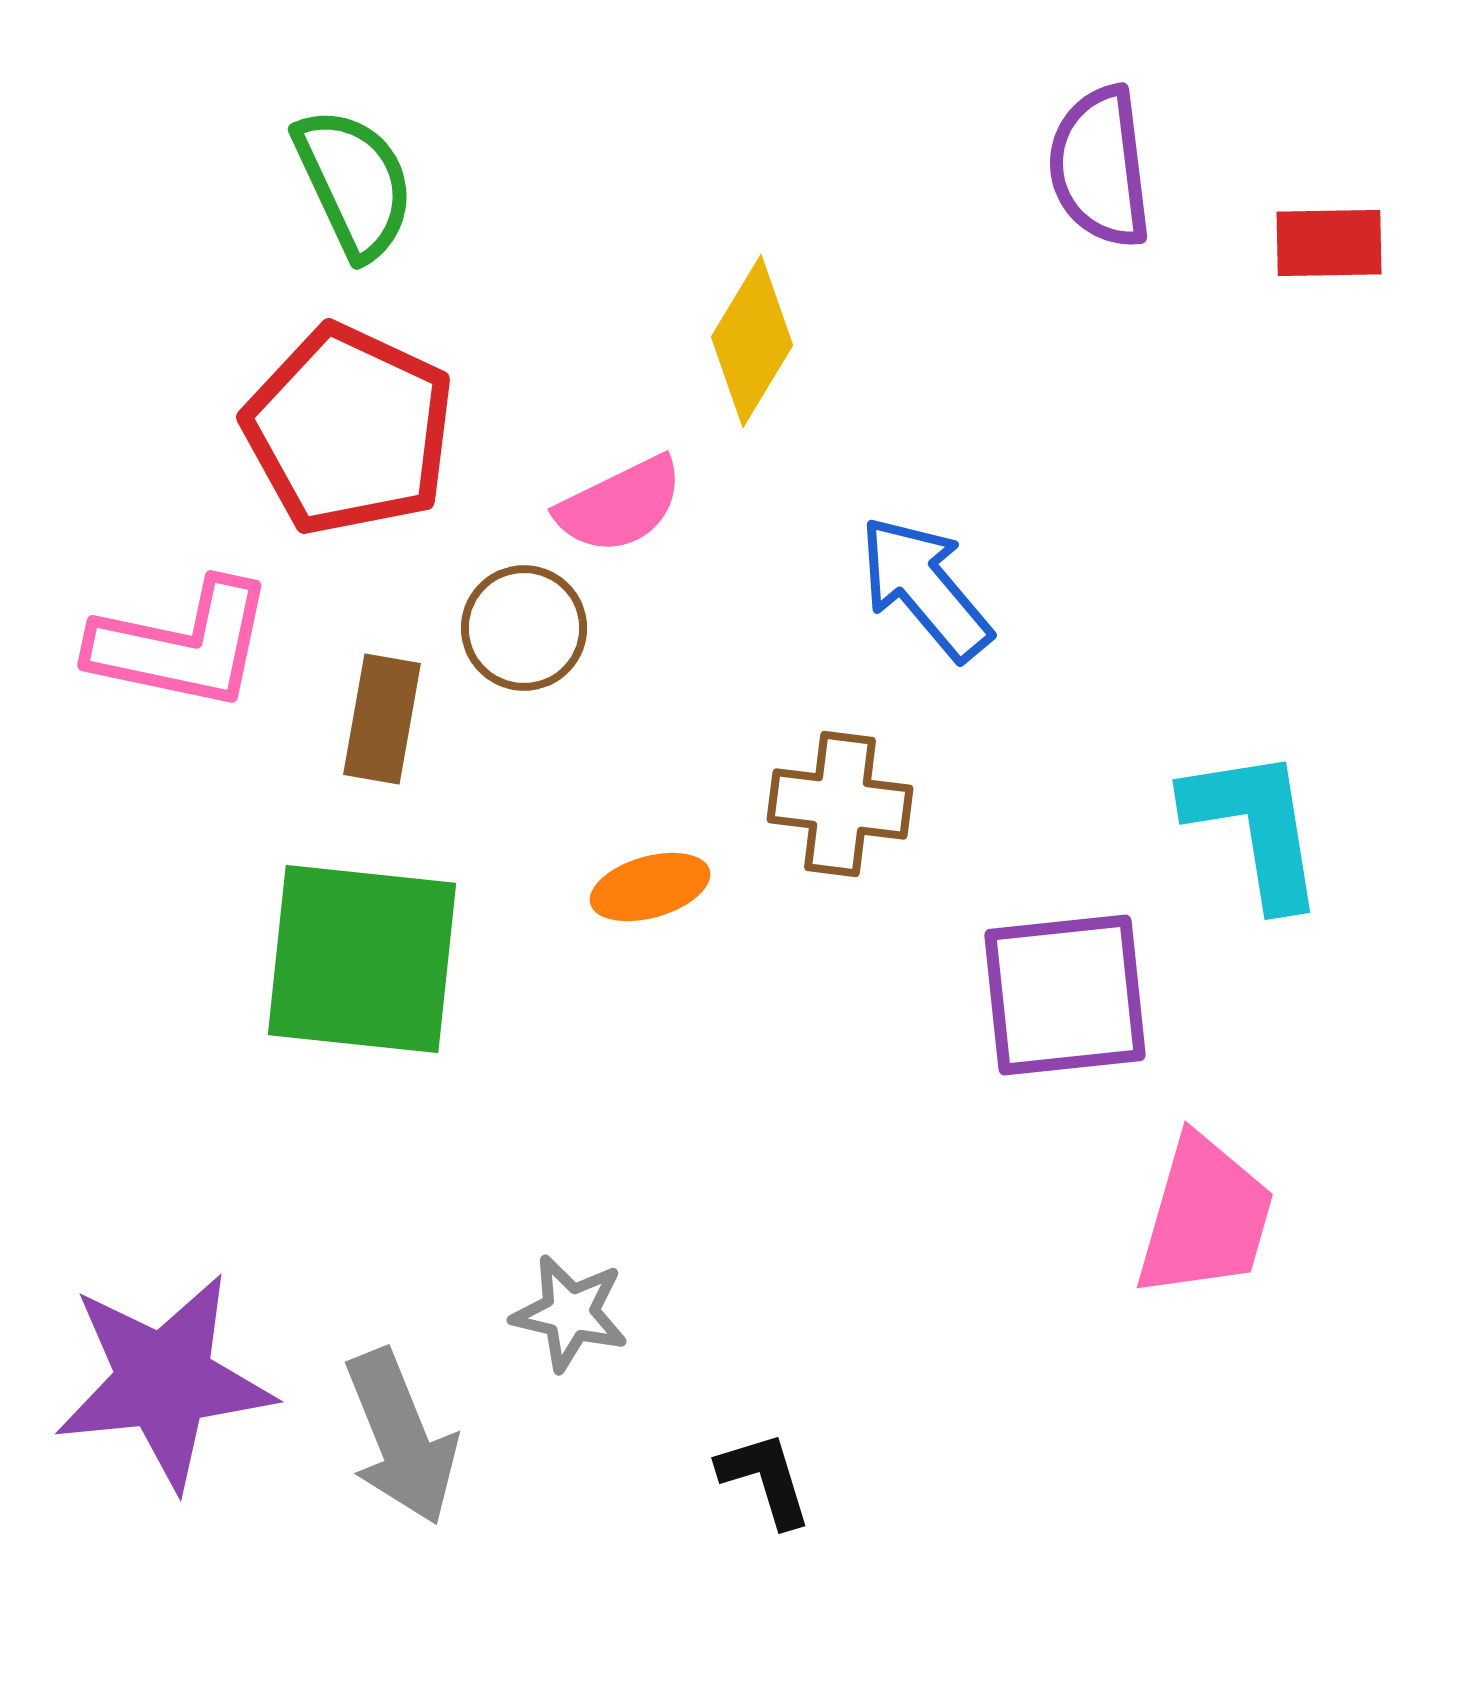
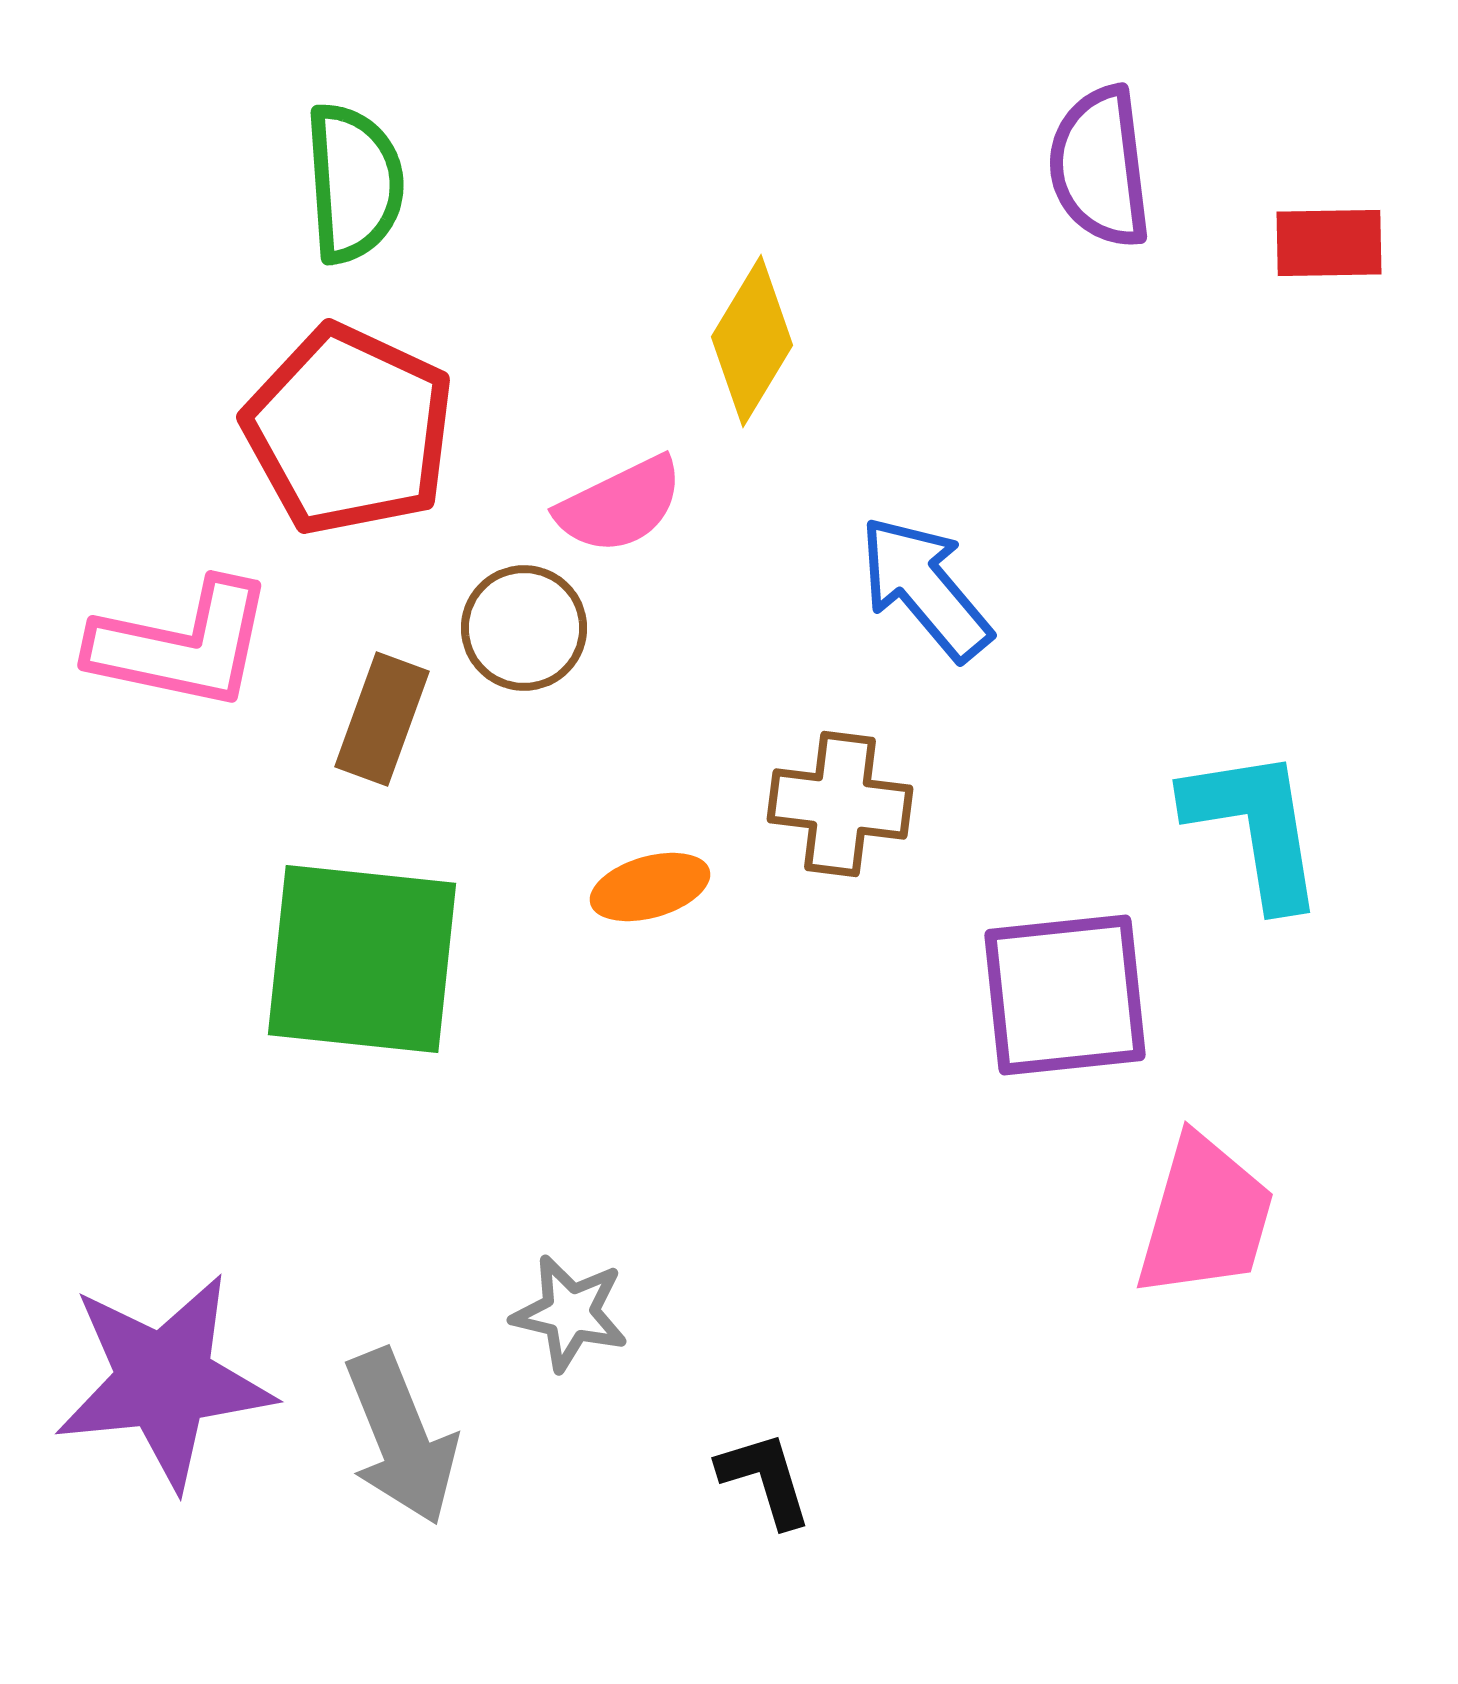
green semicircle: rotated 21 degrees clockwise
brown rectangle: rotated 10 degrees clockwise
